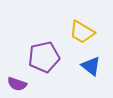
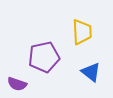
yellow trapezoid: rotated 124 degrees counterclockwise
blue triangle: moved 6 px down
